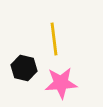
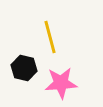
yellow line: moved 4 px left, 2 px up; rotated 8 degrees counterclockwise
